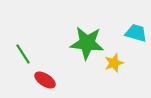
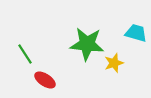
green star: moved 1 px down
green line: moved 2 px right
